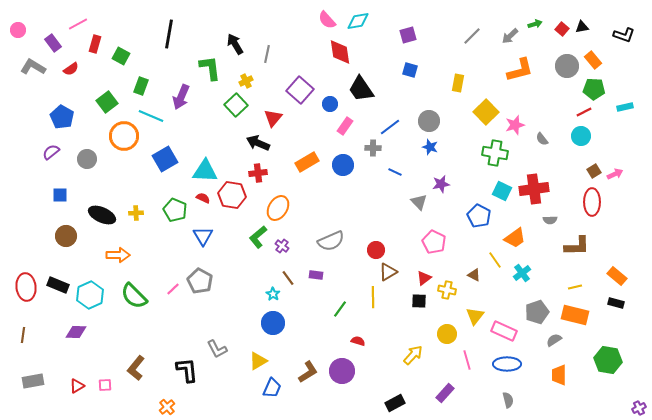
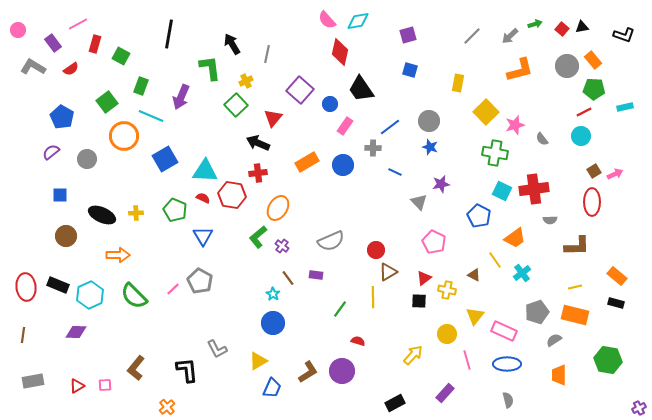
black arrow at (235, 44): moved 3 px left
red diamond at (340, 52): rotated 20 degrees clockwise
